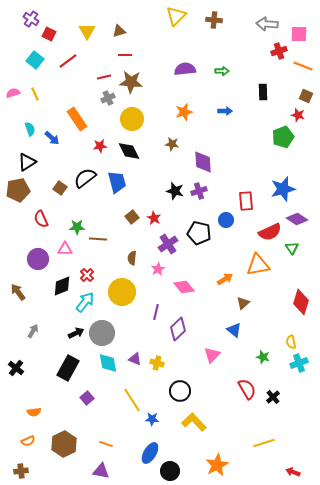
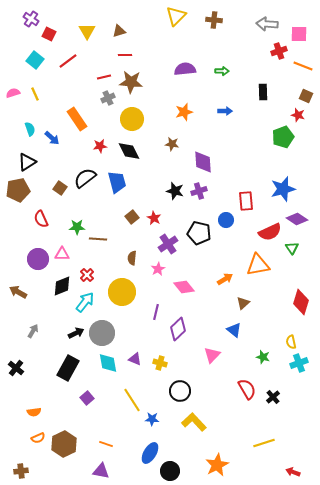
pink triangle at (65, 249): moved 3 px left, 5 px down
brown arrow at (18, 292): rotated 24 degrees counterclockwise
yellow cross at (157, 363): moved 3 px right
orange semicircle at (28, 441): moved 10 px right, 3 px up
